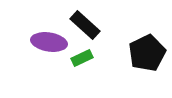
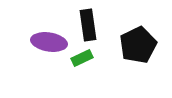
black rectangle: moved 3 px right; rotated 40 degrees clockwise
black pentagon: moved 9 px left, 8 px up
